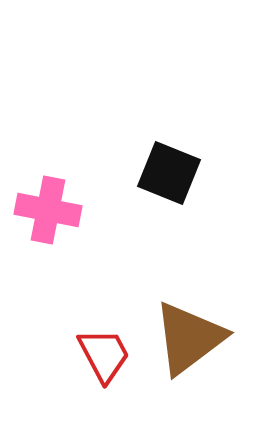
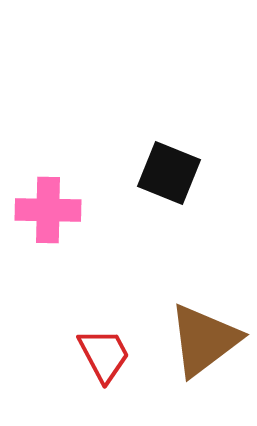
pink cross: rotated 10 degrees counterclockwise
brown triangle: moved 15 px right, 2 px down
